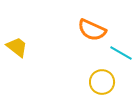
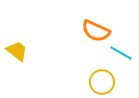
orange semicircle: moved 4 px right, 1 px down
yellow trapezoid: moved 4 px down
